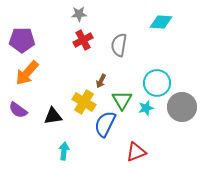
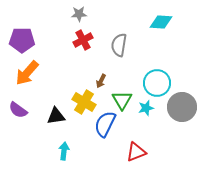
black triangle: moved 3 px right
